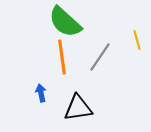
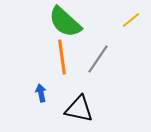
yellow line: moved 6 px left, 20 px up; rotated 66 degrees clockwise
gray line: moved 2 px left, 2 px down
black triangle: moved 1 px right, 1 px down; rotated 20 degrees clockwise
